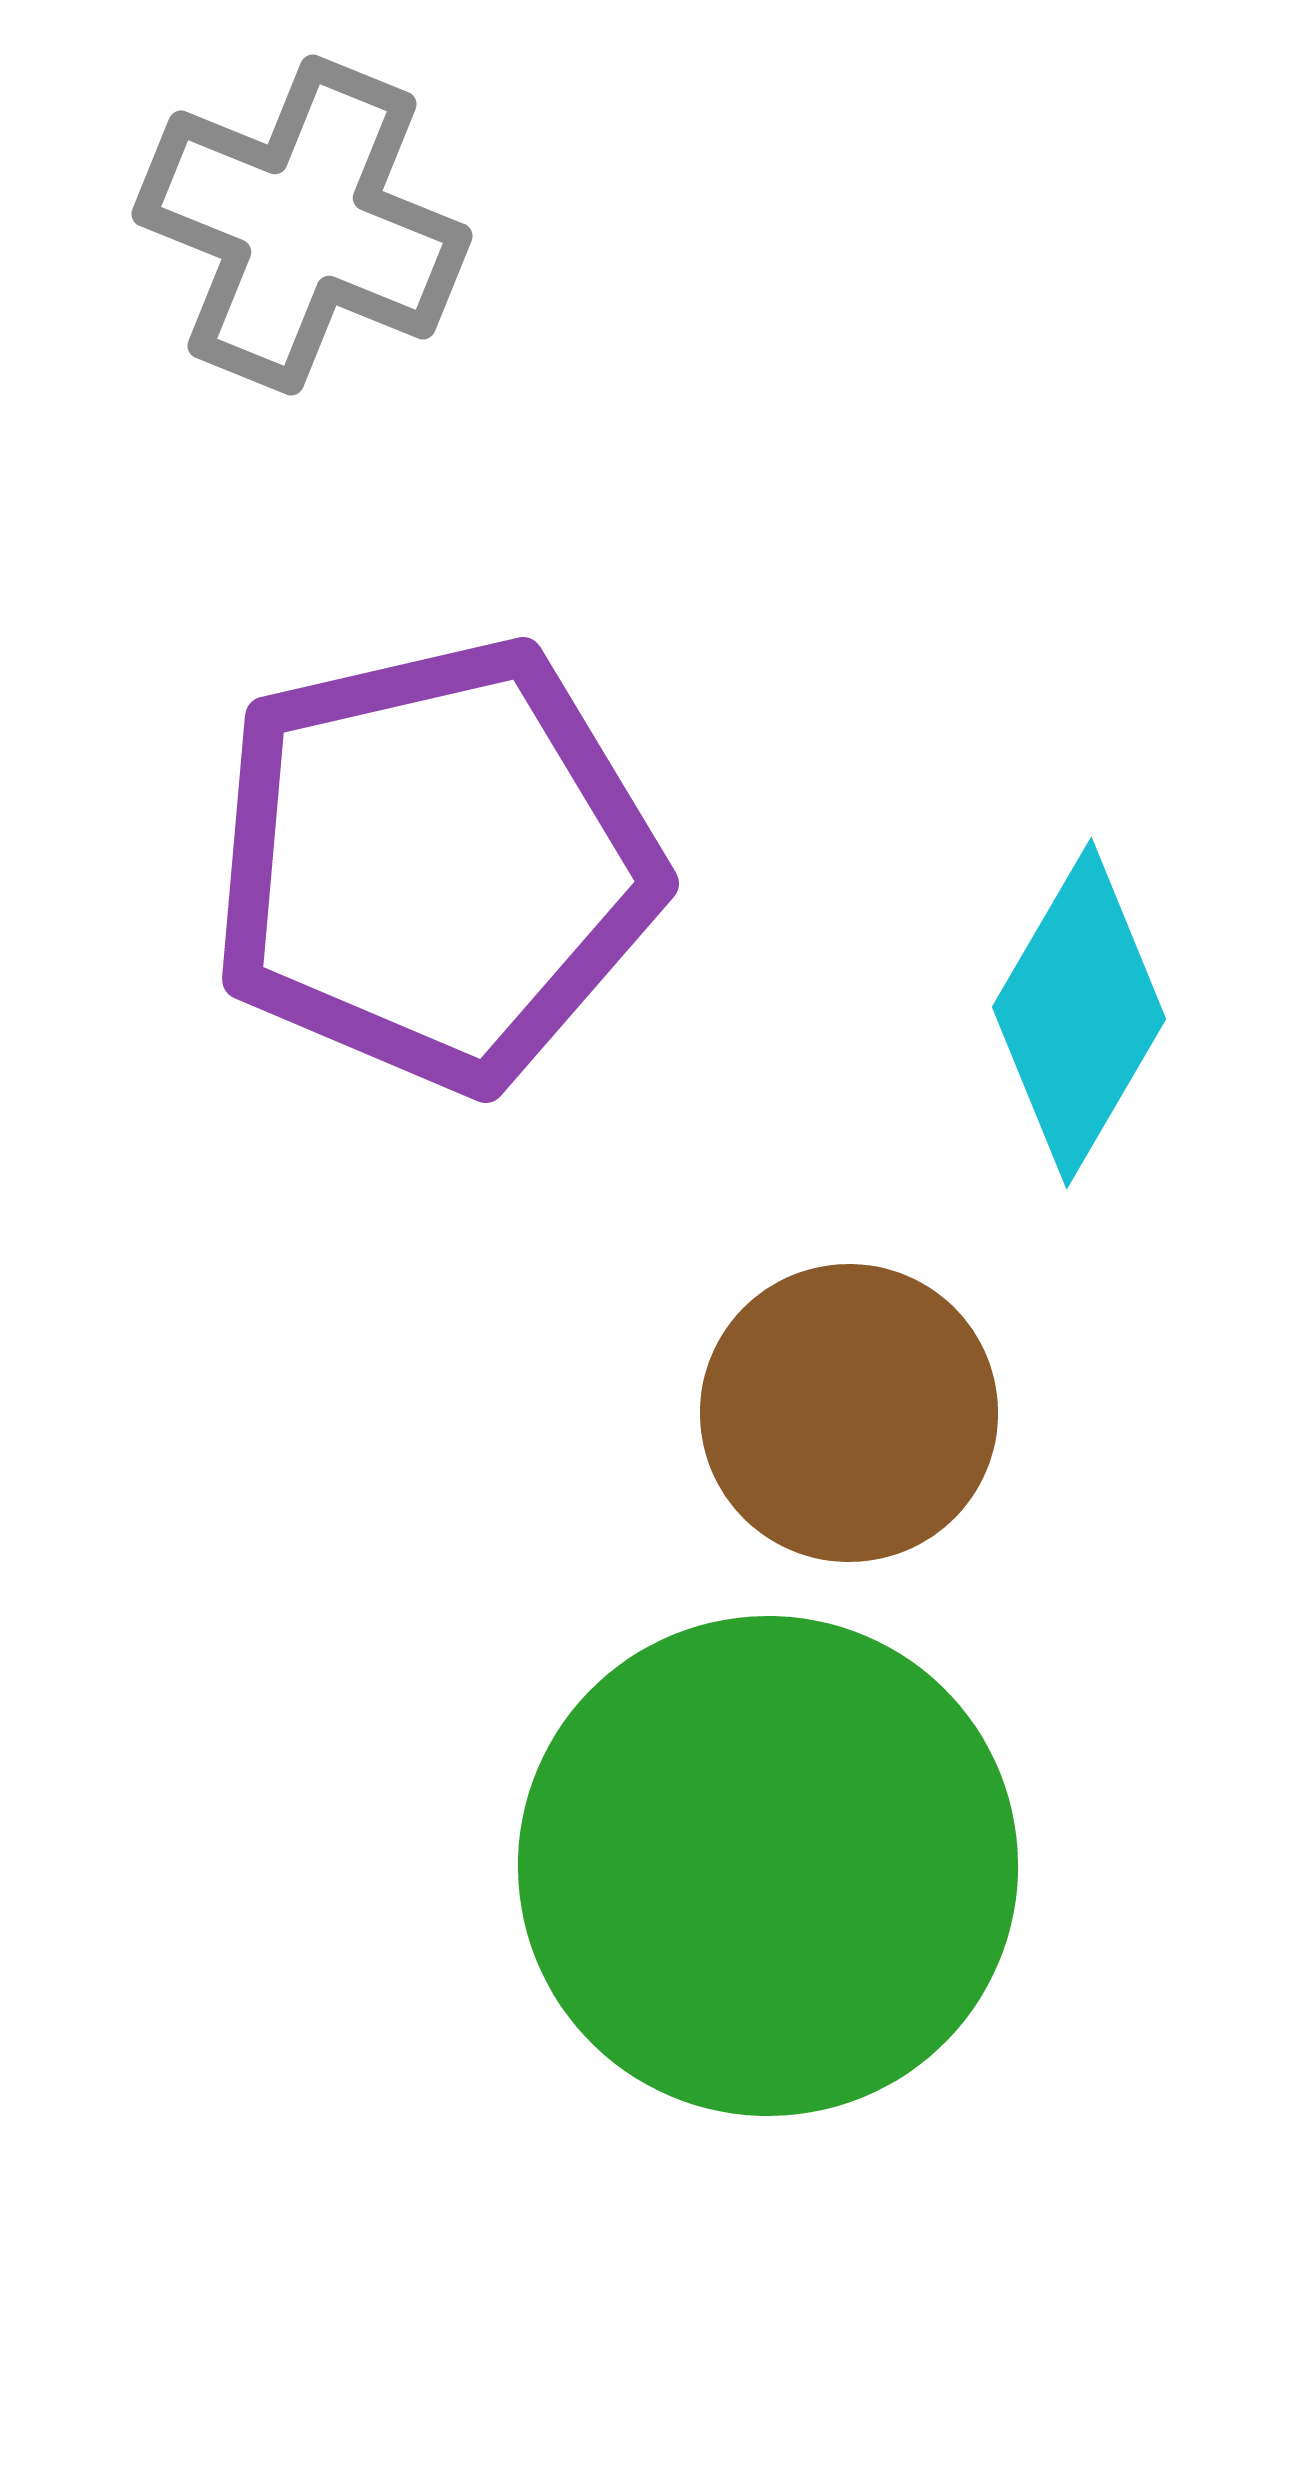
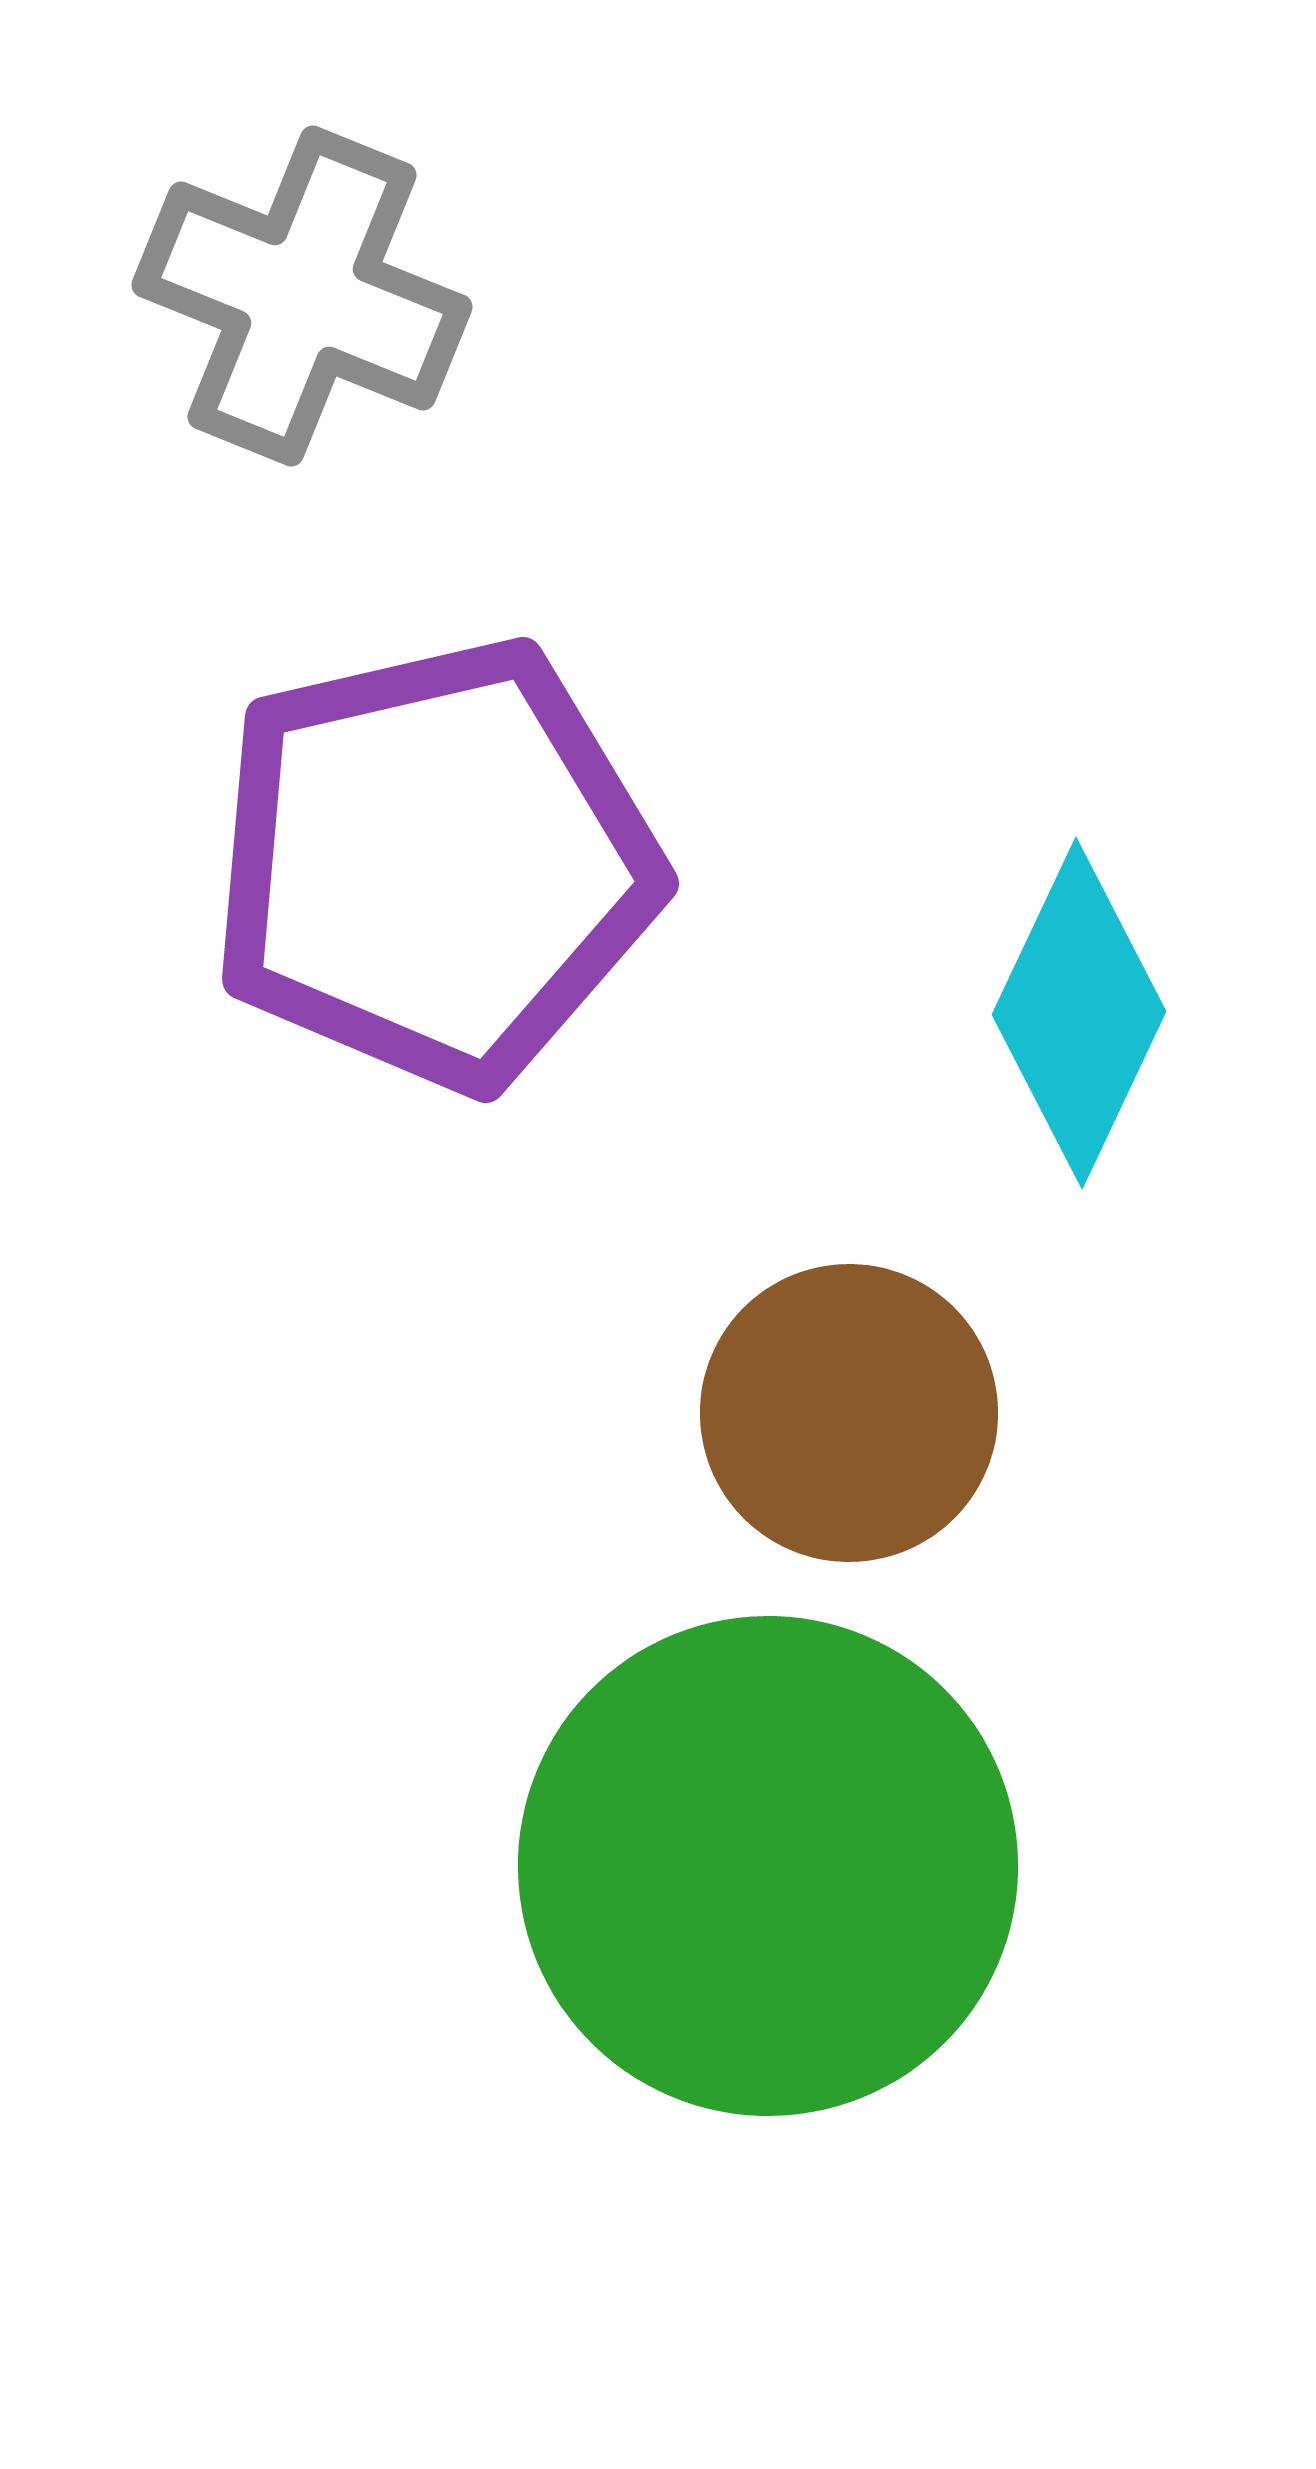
gray cross: moved 71 px down
cyan diamond: rotated 5 degrees counterclockwise
